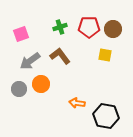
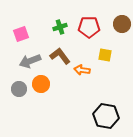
brown circle: moved 9 px right, 5 px up
gray arrow: rotated 15 degrees clockwise
orange arrow: moved 5 px right, 33 px up
